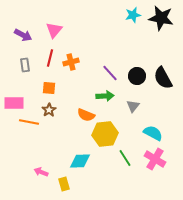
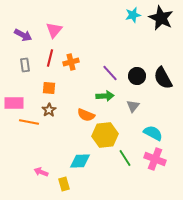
black star: rotated 15 degrees clockwise
yellow hexagon: moved 1 px down
pink cross: rotated 10 degrees counterclockwise
